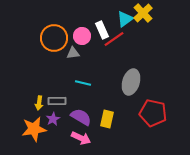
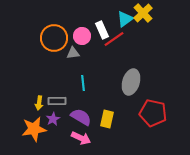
cyan line: rotated 70 degrees clockwise
